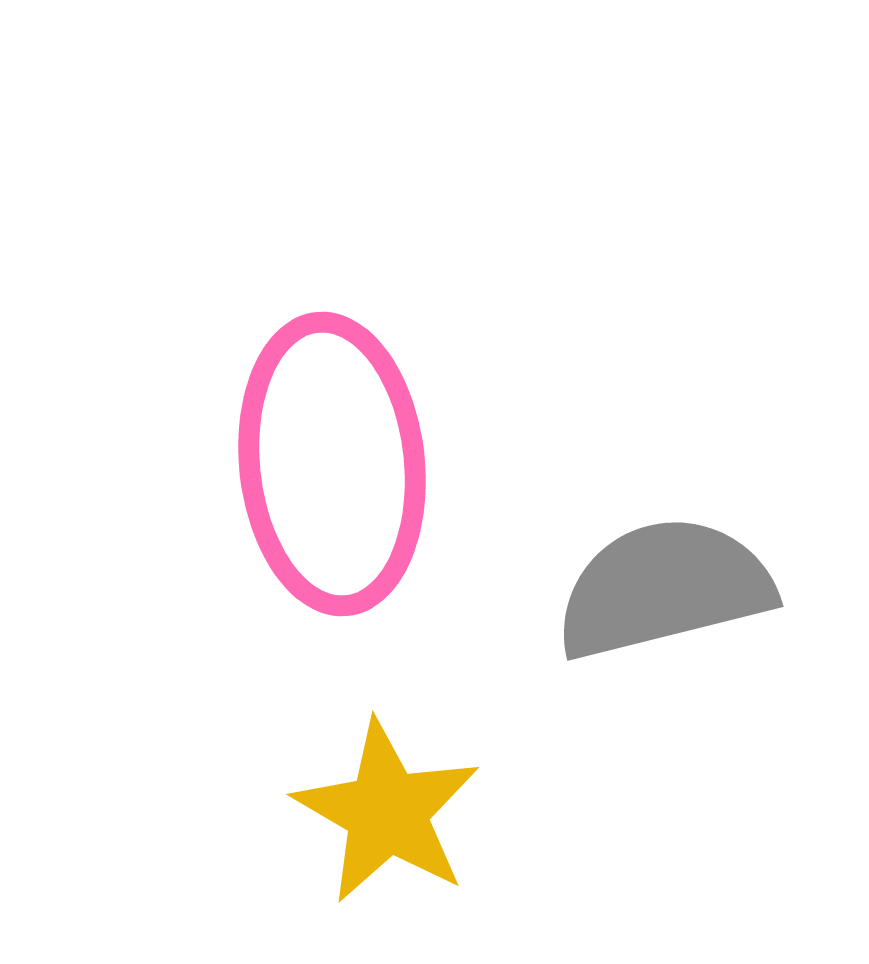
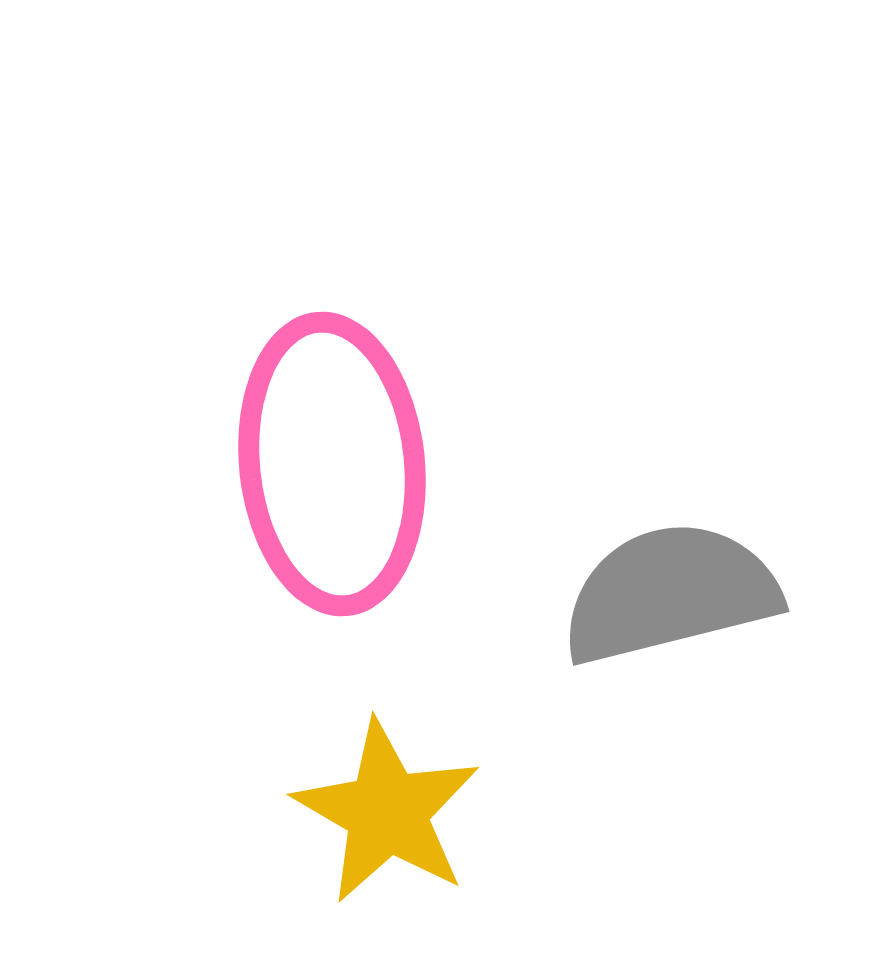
gray semicircle: moved 6 px right, 5 px down
